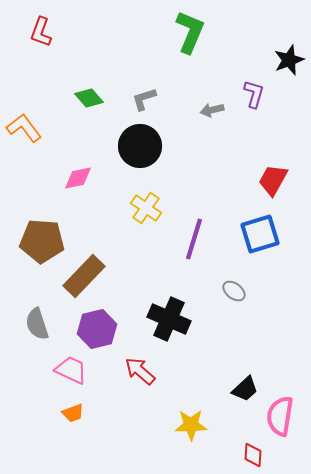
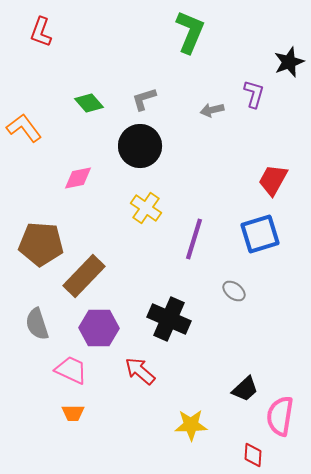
black star: moved 2 px down
green diamond: moved 5 px down
brown pentagon: moved 1 px left, 3 px down
purple hexagon: moved 2 px right, 1 px up; rotated 15 degrees clockwise
orange trapezoid: rotated 20 degrees clockwise
